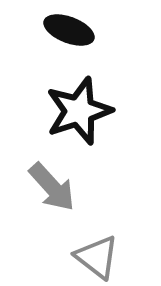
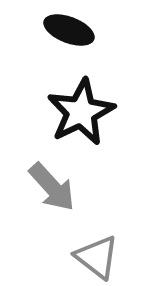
black star: moved 2 px right, 1 px down; rotated 8 degrees counterclockwise
